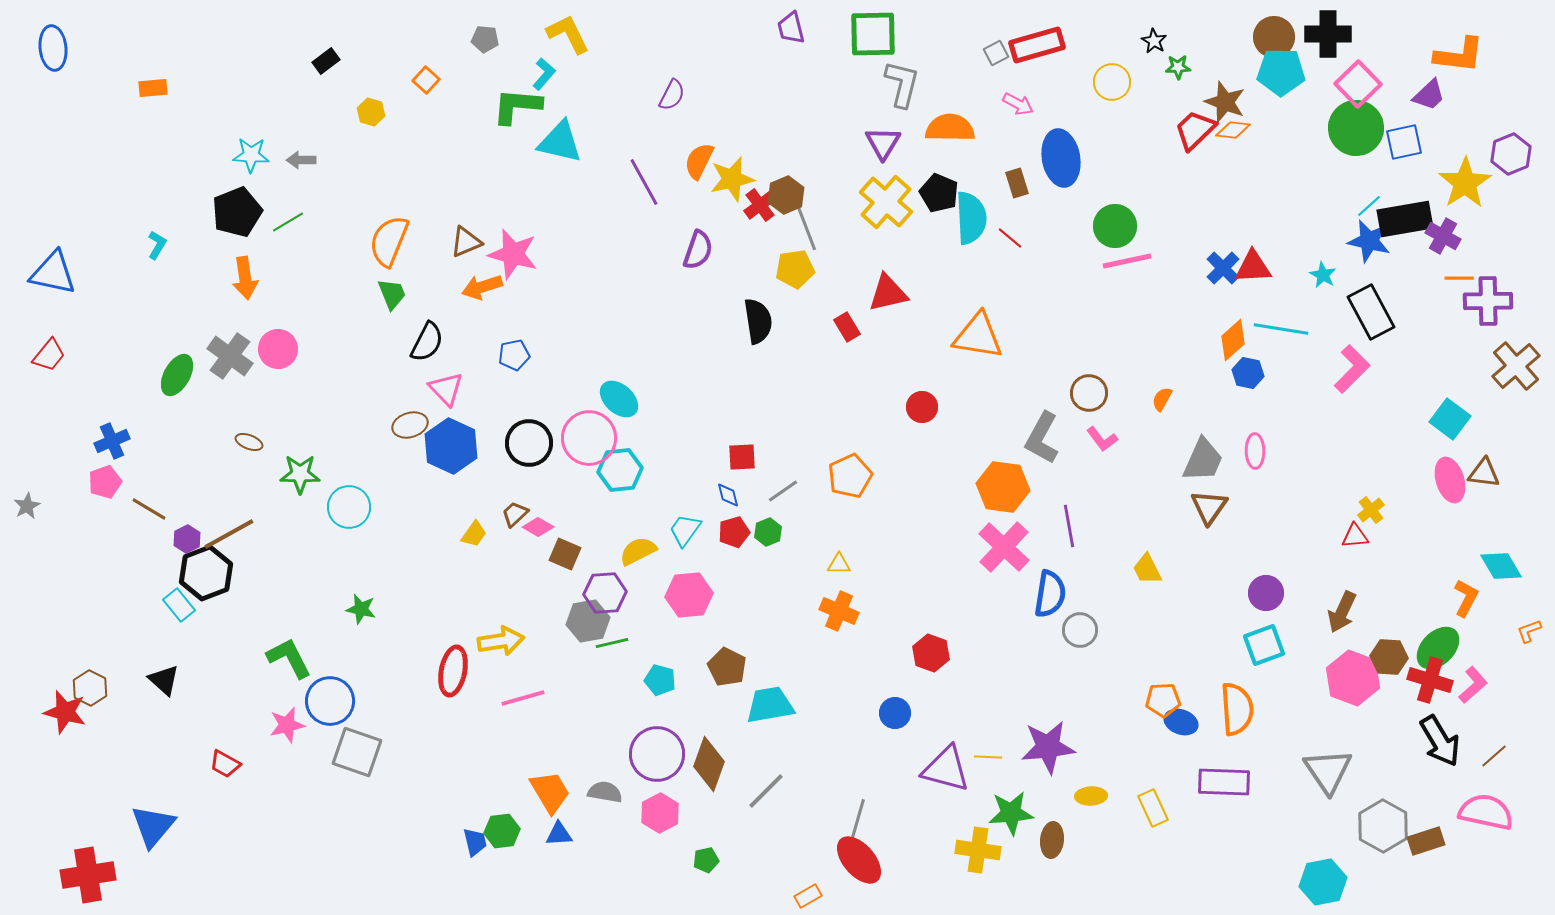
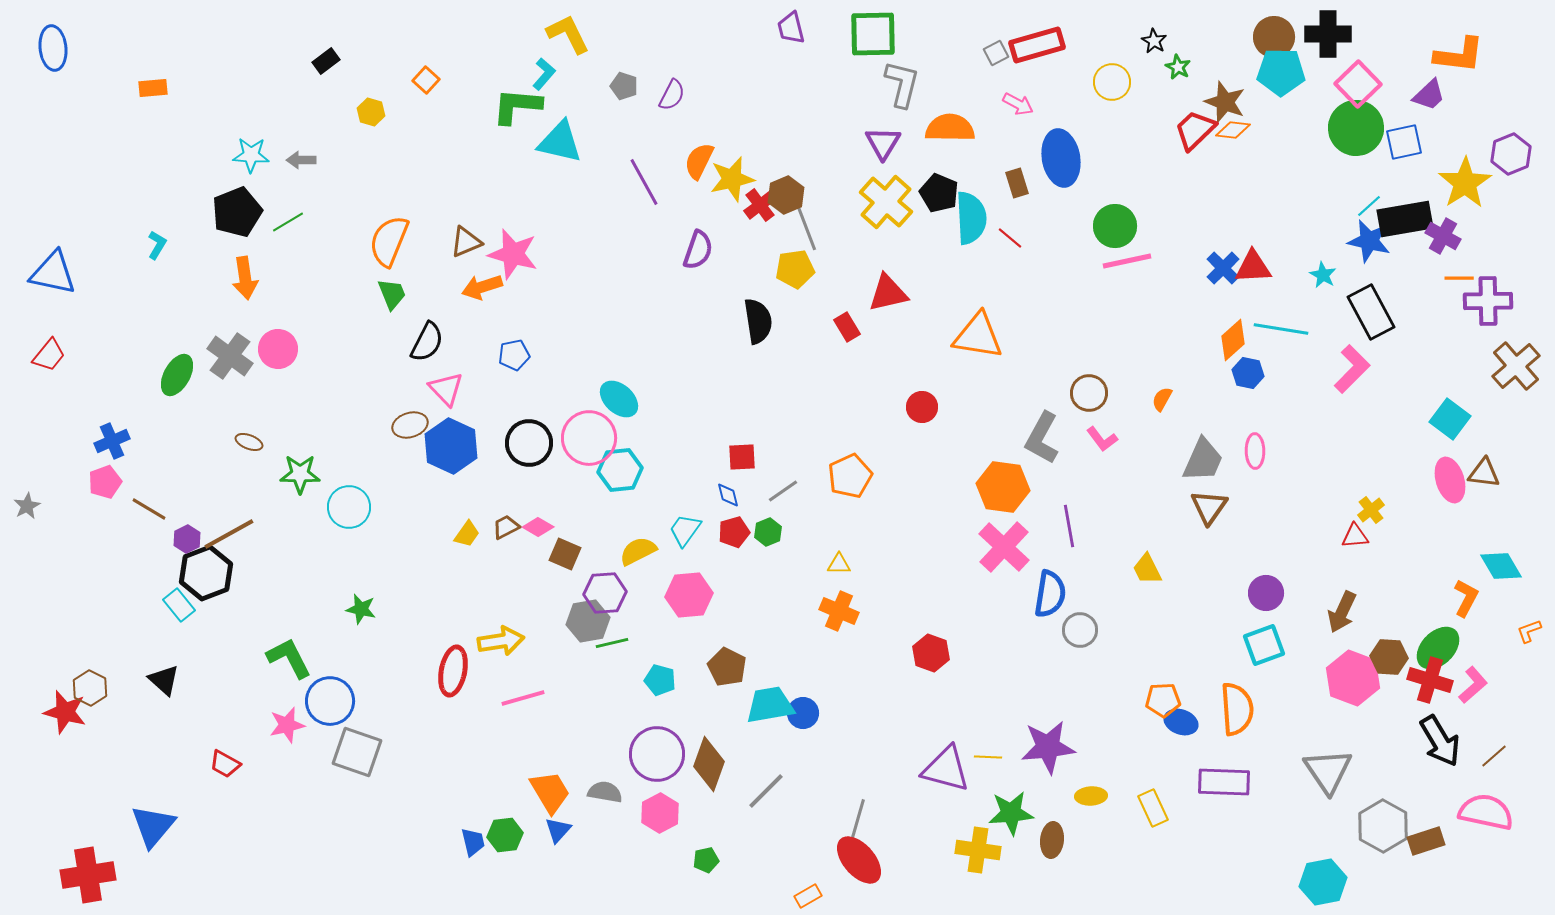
gray pentagon at (485, 39): moved 139 px right, 47 px down; rotated 12 degrees clockwise
green star at (1178, 67): rotated 30 degrees clockwise
brown trapezoid at (515, 514): moved 9 px left, 13 px down; rotated 16 degrees clockwise
yellow trapezoid at (474, 534): moved 7 px left
blue circle at (895, 713): moved 92 px left
green hexagon at (502, 831): moved 3 px right, 4 px down
blue triangle at (559, 834): moved 1 px left, 4 px up; rotated 44 degrees counterclockwise
blue trapezoid at (475, 842): moved 2 px left
